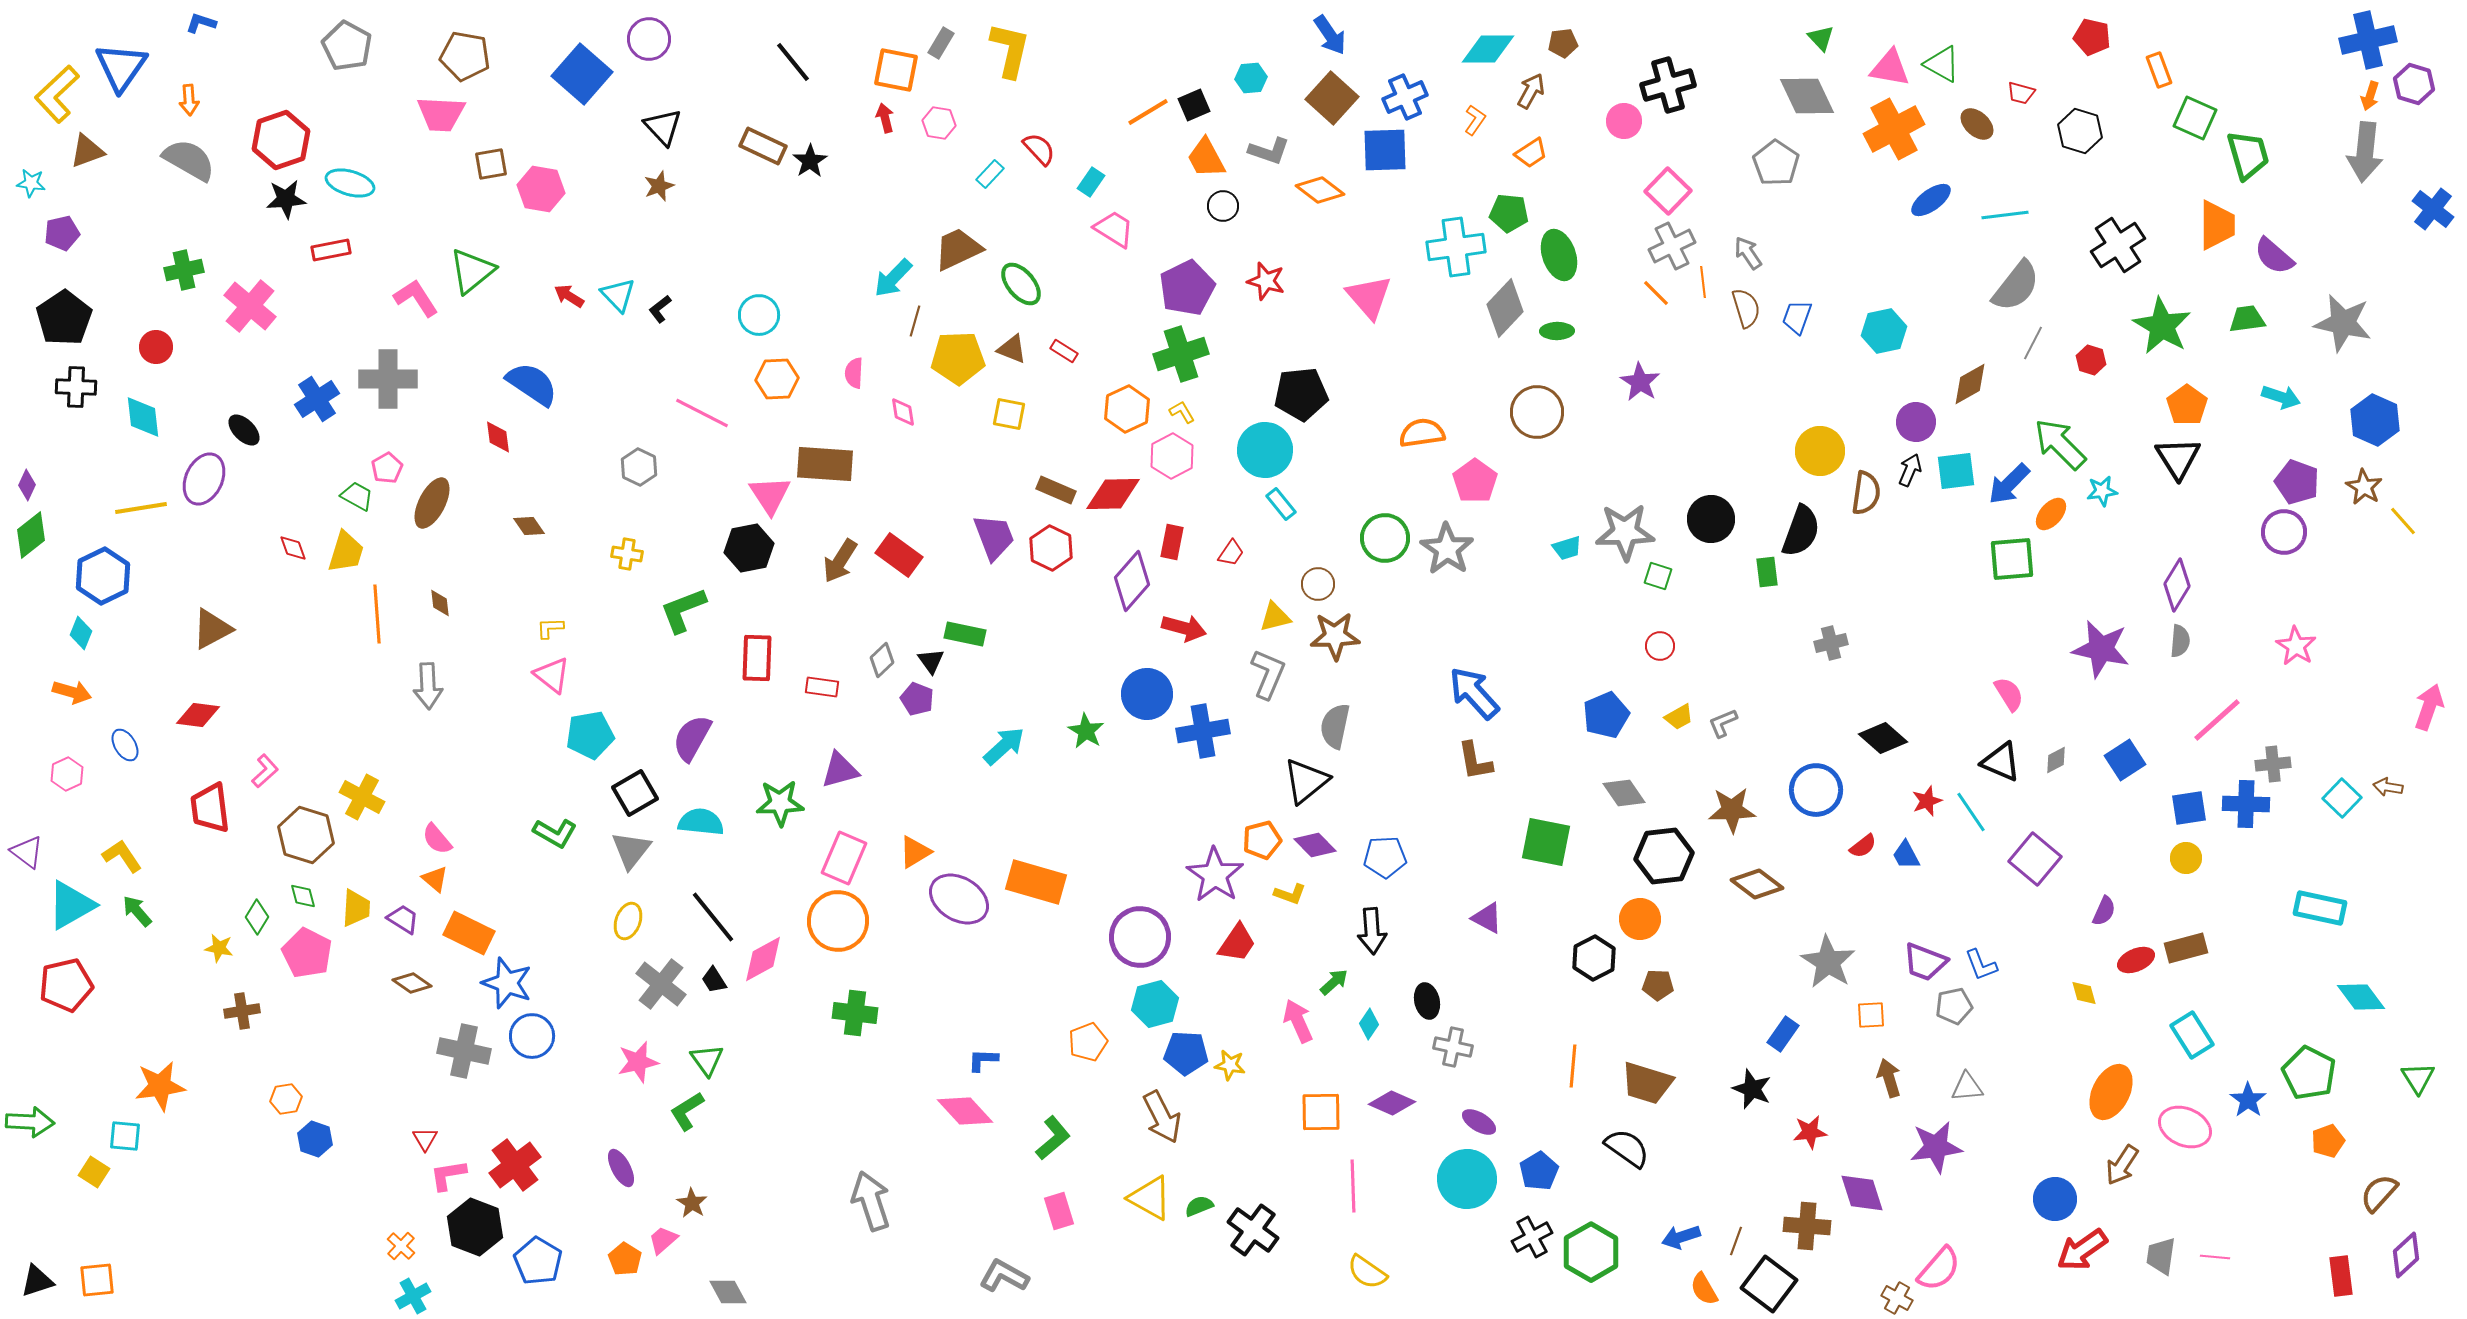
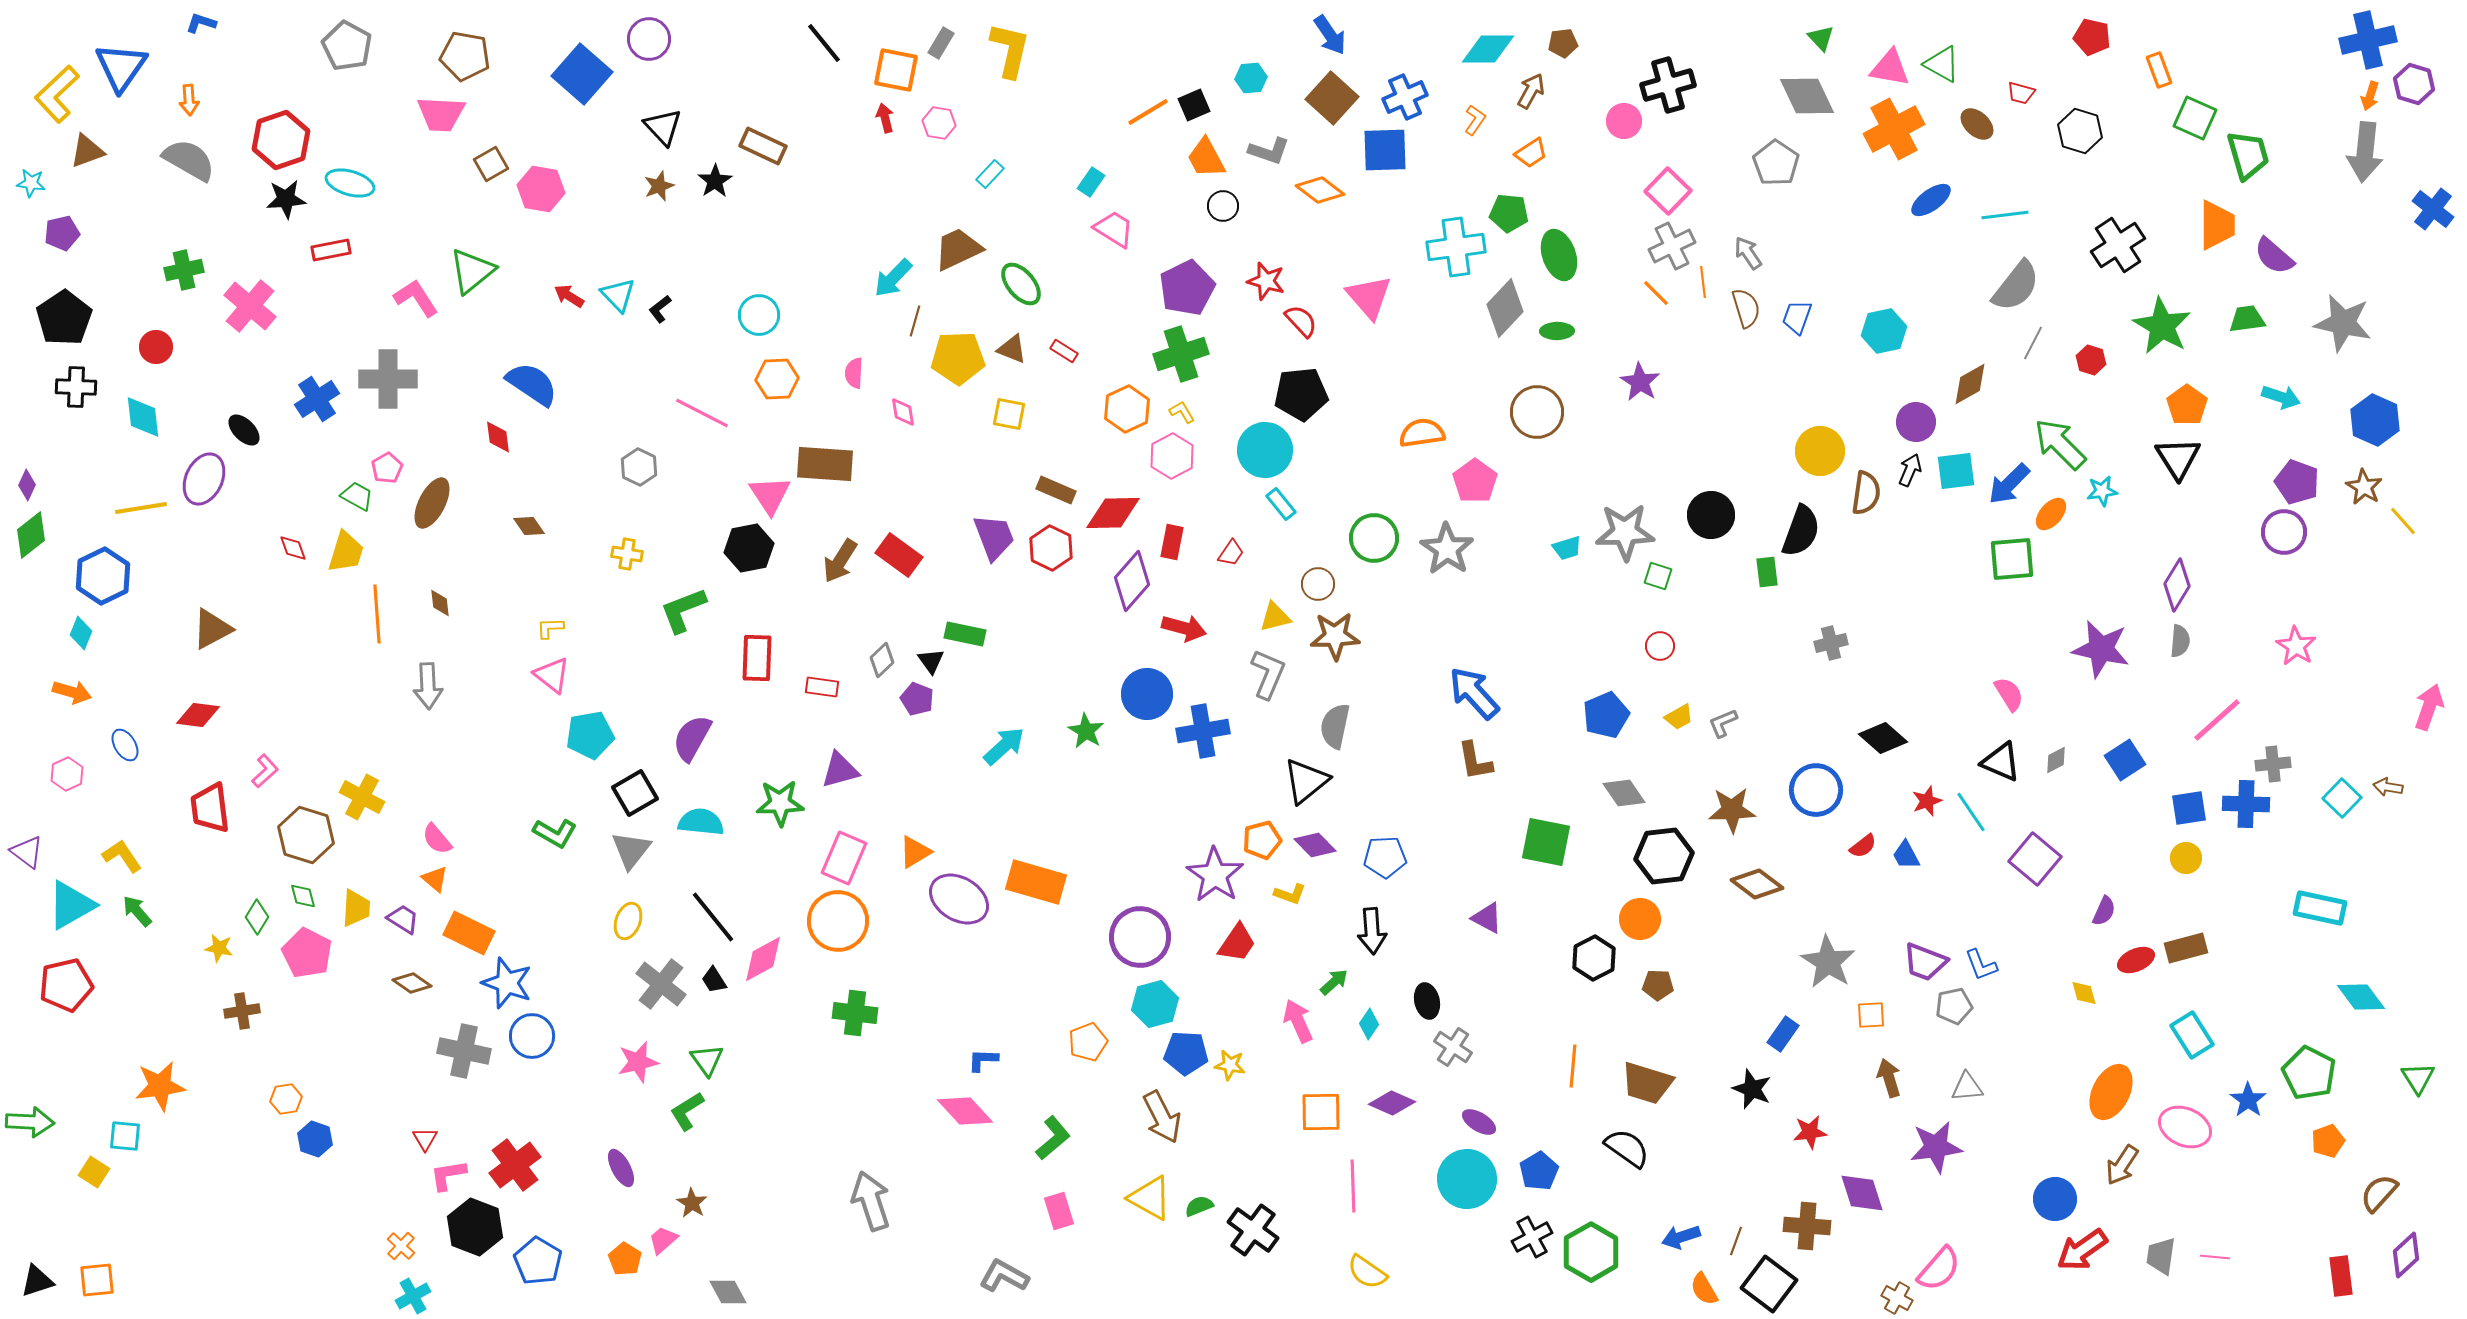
black line at (793, 62): moved 31 px right, 19 px up
red semicircle at (1039, 149): moved 262 px right, 172 px down
black star at (810, 161): moved 95 px left, 20 px down
brown square at (491, 164): rotated 20 degrees counterclockwise
red diamond at (1113, 494): moved 19 px down
black circle at (1711, 519): moved 4 px up
green circle at (1385, 538): moved 11 px left
gray cross at (1453, 1047): rotated 21 degrees clockwise
